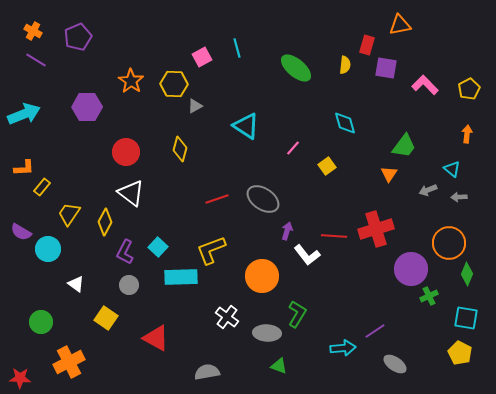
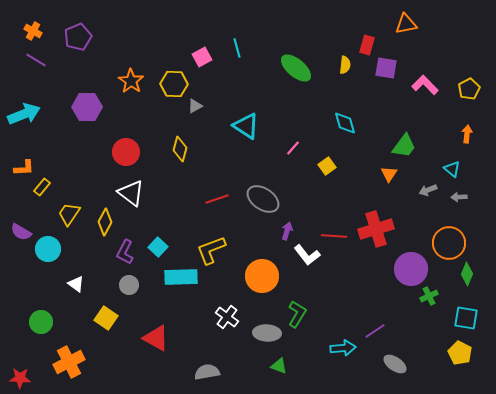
orange triangle at (400, 25): moved 6 px right, 1 px up
